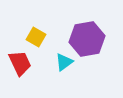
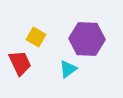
purple hexagon: rotated 12 degrees clockwise
cyan triangle: moved 4 px right, 7 px down
